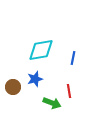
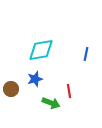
blue line: moved 13 px right, 4 px up
brown circle: moved 2 px left, 2 px down
green arrow: moved 1 px left
